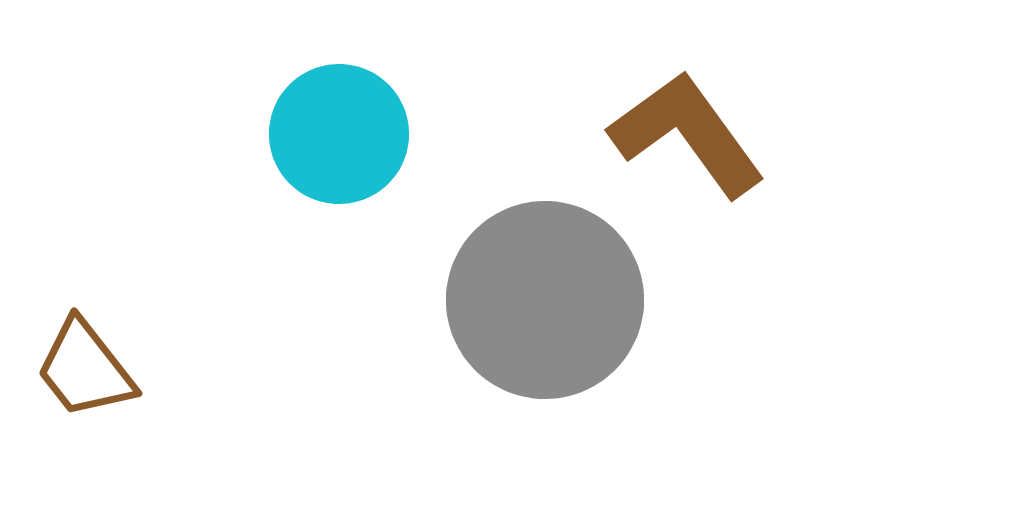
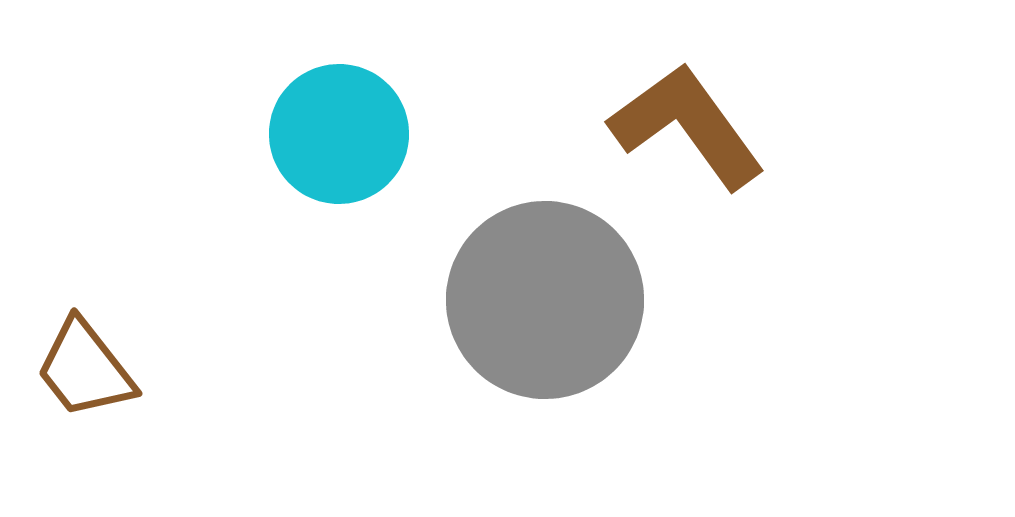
brown L-shape: moved 8 px up
